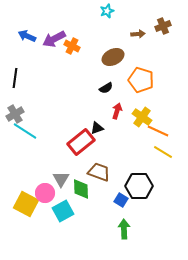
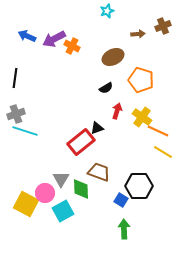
gray cross: moved 1 px right; rotated 12 degrees clockwise
cyan line: rotated 15 degrees counterclockwise
